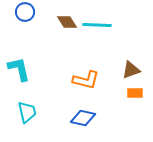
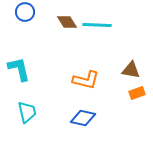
brown triangle: rotated 30 degrees clockwise
orange rectangle: moved 2 px right; rotated 21 degrees counterclockwise
